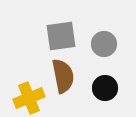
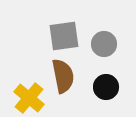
gray square: moved 3 px right
black circle: moved 1 px right, 1 px up
yellow cross: rotated 28 degrees counterclockwise
